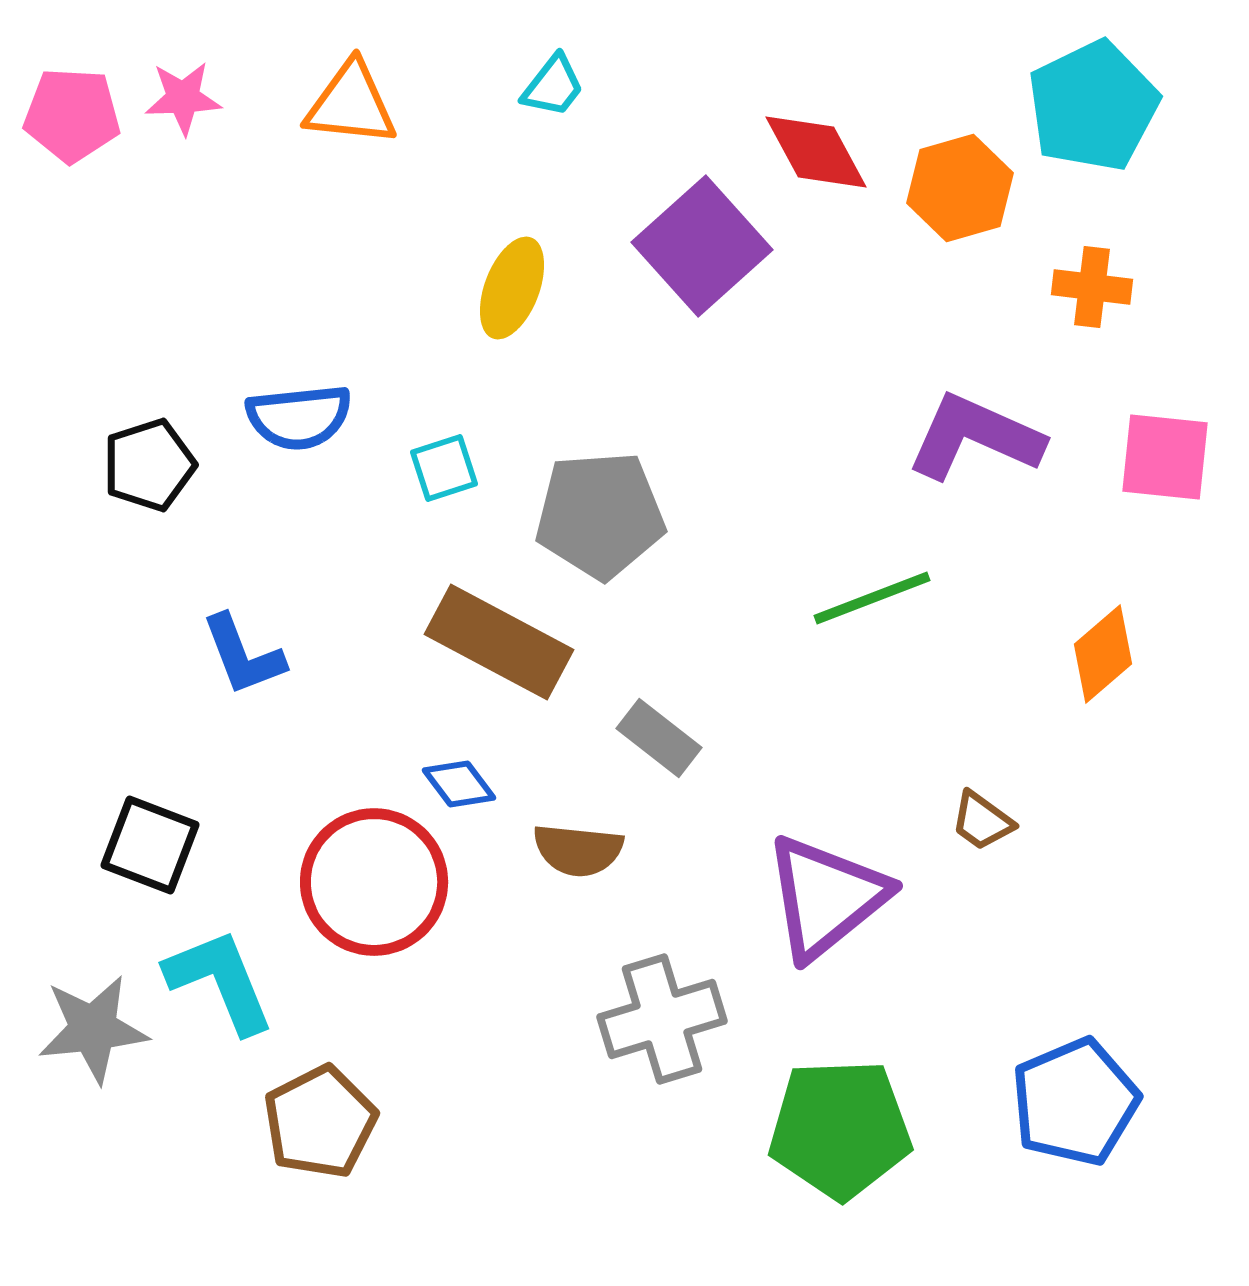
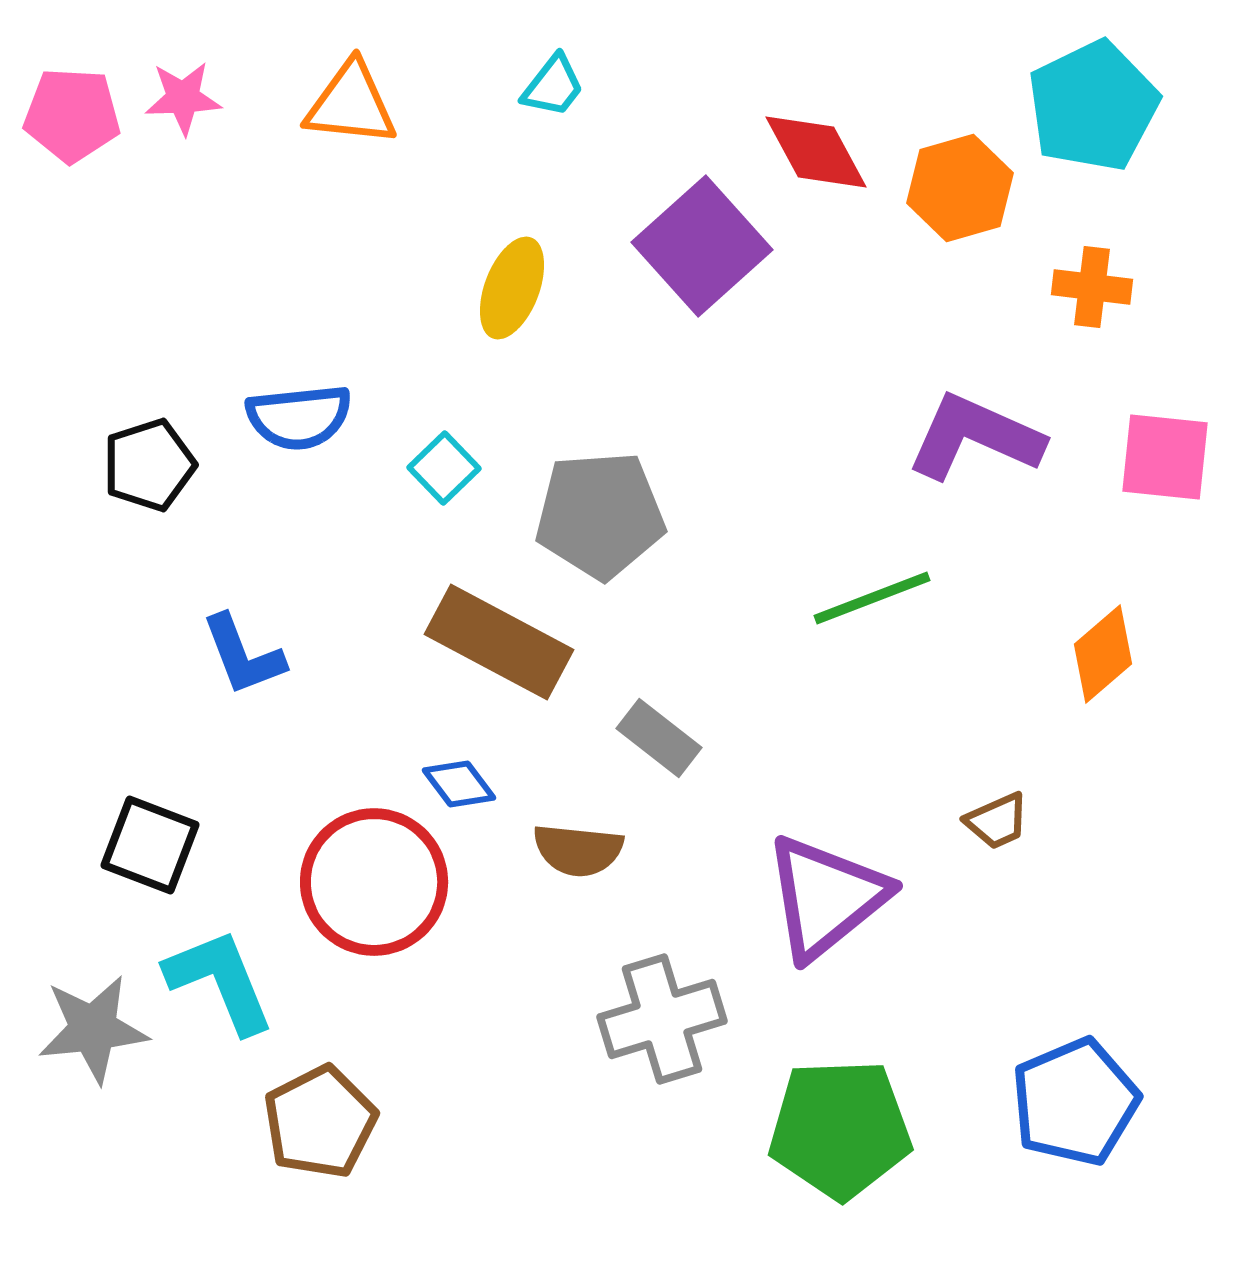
cyan square: rotated 26 degrees counterclockwise
brown trapezoid: moved 15 px right; rotated 60 degrees counterclockwise
